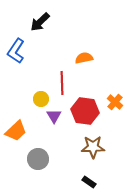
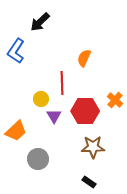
orange semicircle: rotated 54 degrees counterclockwise
orange cross: moved 2 px up
red hexagon: rotated 8 degrees counterclockwise
